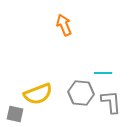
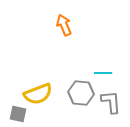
gray square: moved 3 px right
